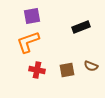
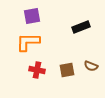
orange L-shape: rotated 20 degrees clockwise
